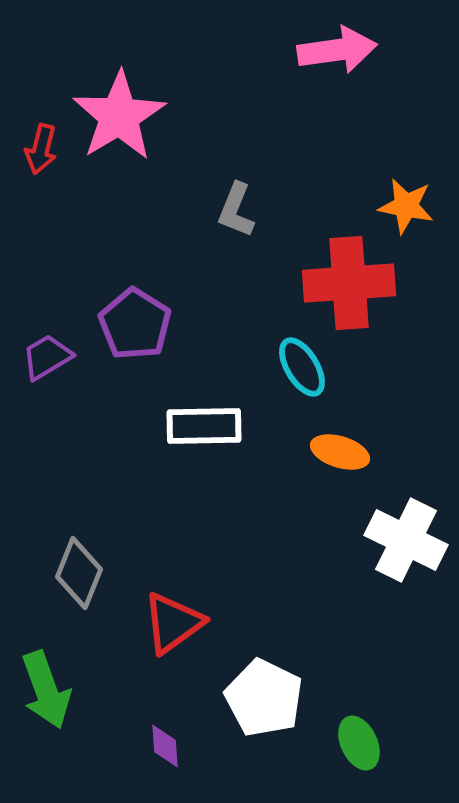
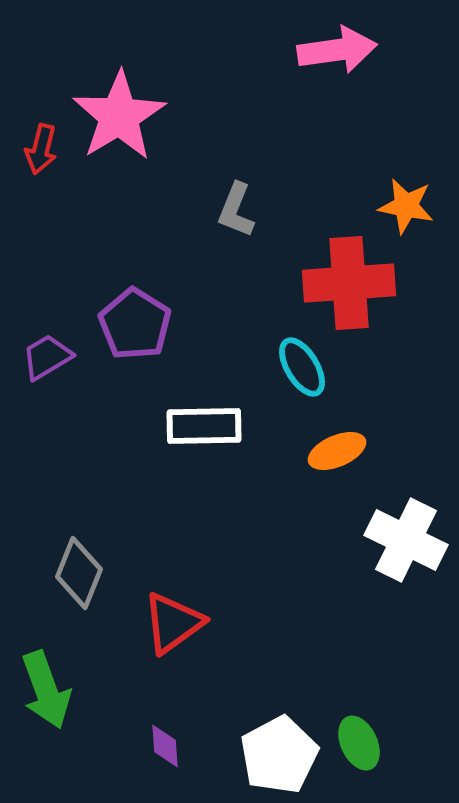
orange ellipse: moved 3 px left, 1 px up; rotated 40 degrees counterclockwise
white pentagon: moved 15 px right, 57 px down; rotated 18 degrees clockwise
